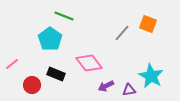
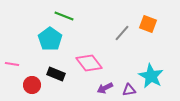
pink line: rotated 48 degrees clockwise
purple arrow: moved 1 px left, 2 px down
